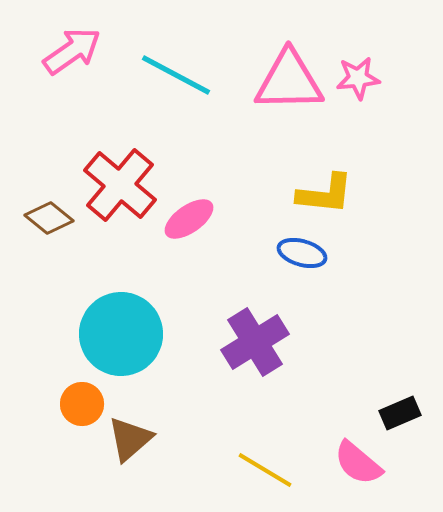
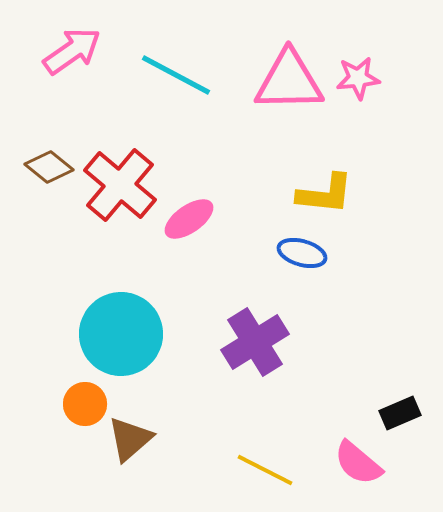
brown diamond: moved 51 px up
orange circle: moved 3 px right
yellow line: rotated 4 degrees counterclockwise
